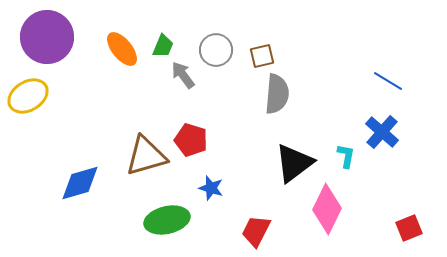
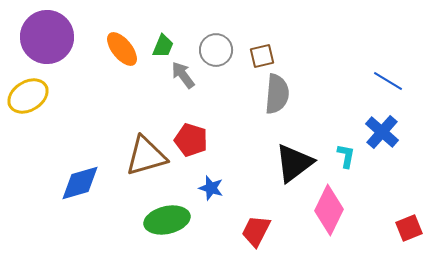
pink diamond: moved 2 px right, 1 px down
